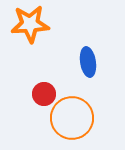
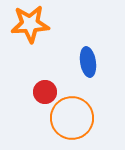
red circle: moved 1 px right, 2 px up
